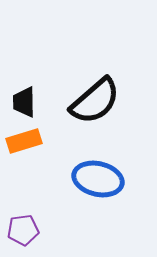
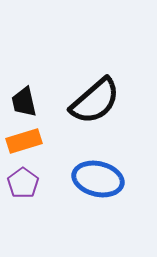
black trapezoid: rotated 12 degrees counterclockwise
purple pentagon: moved 47 px up; rotated 28 degrees counterclockwise
